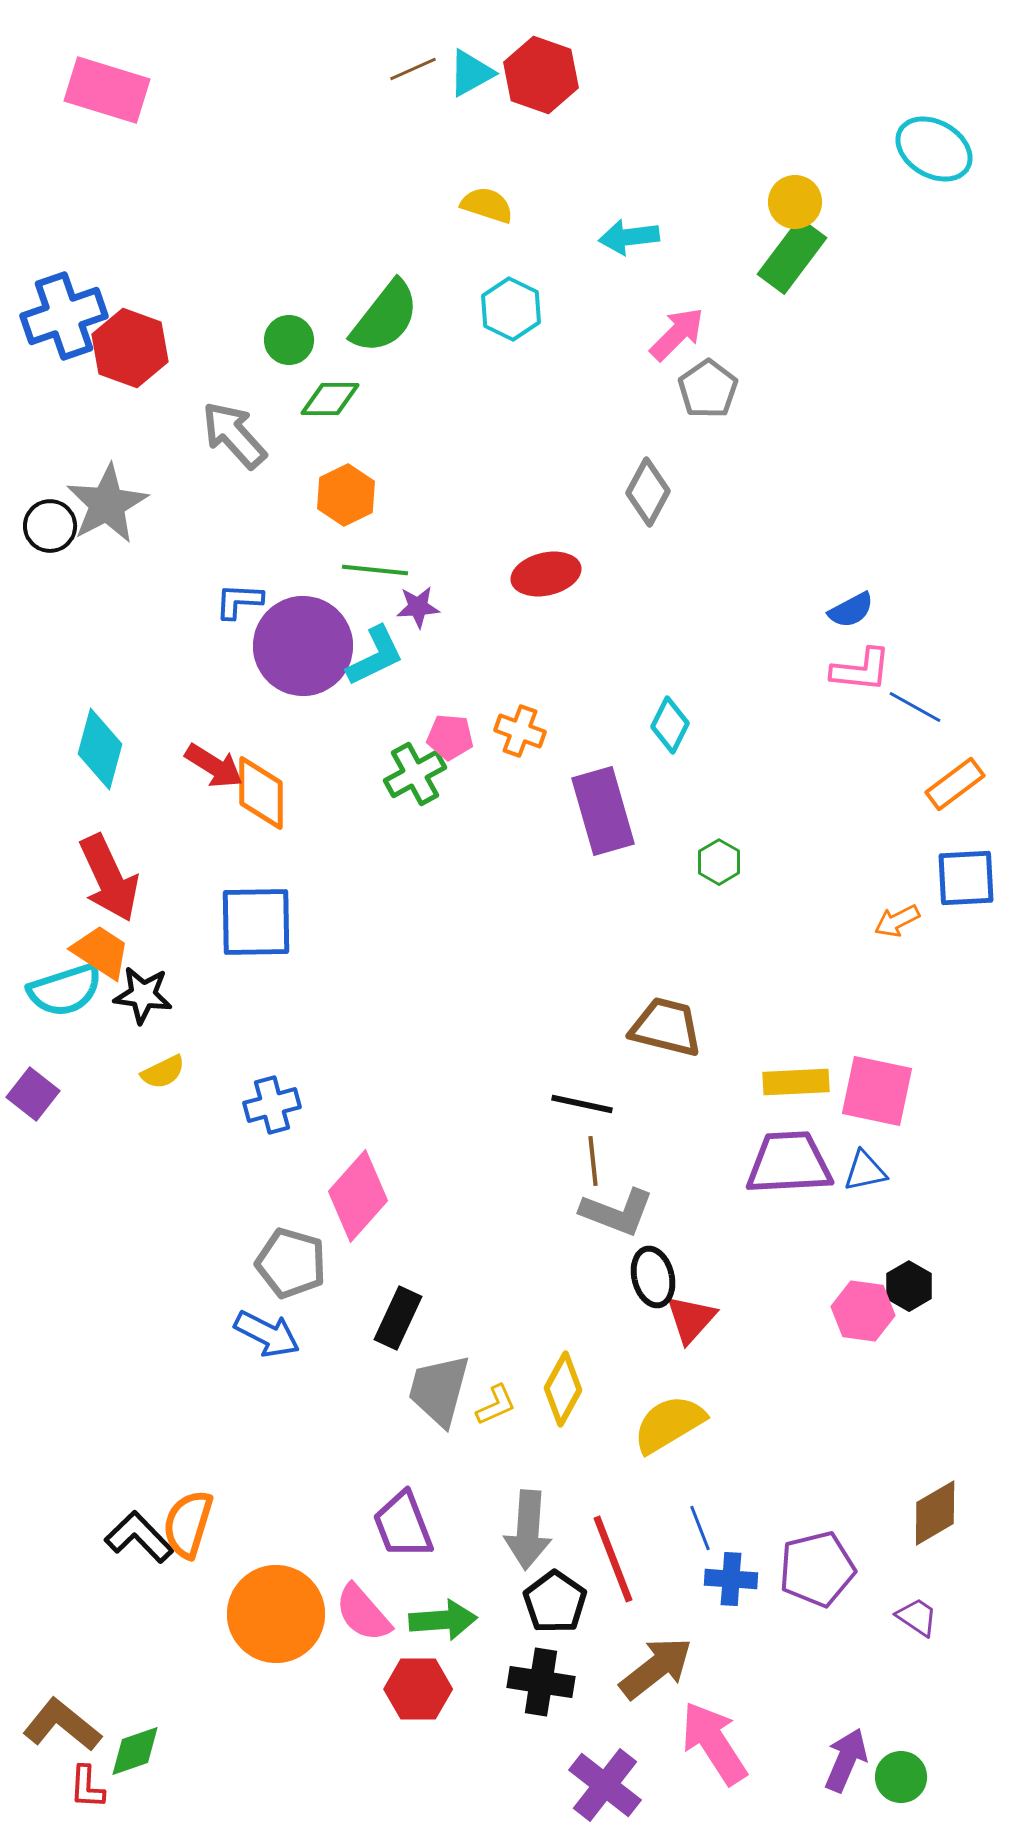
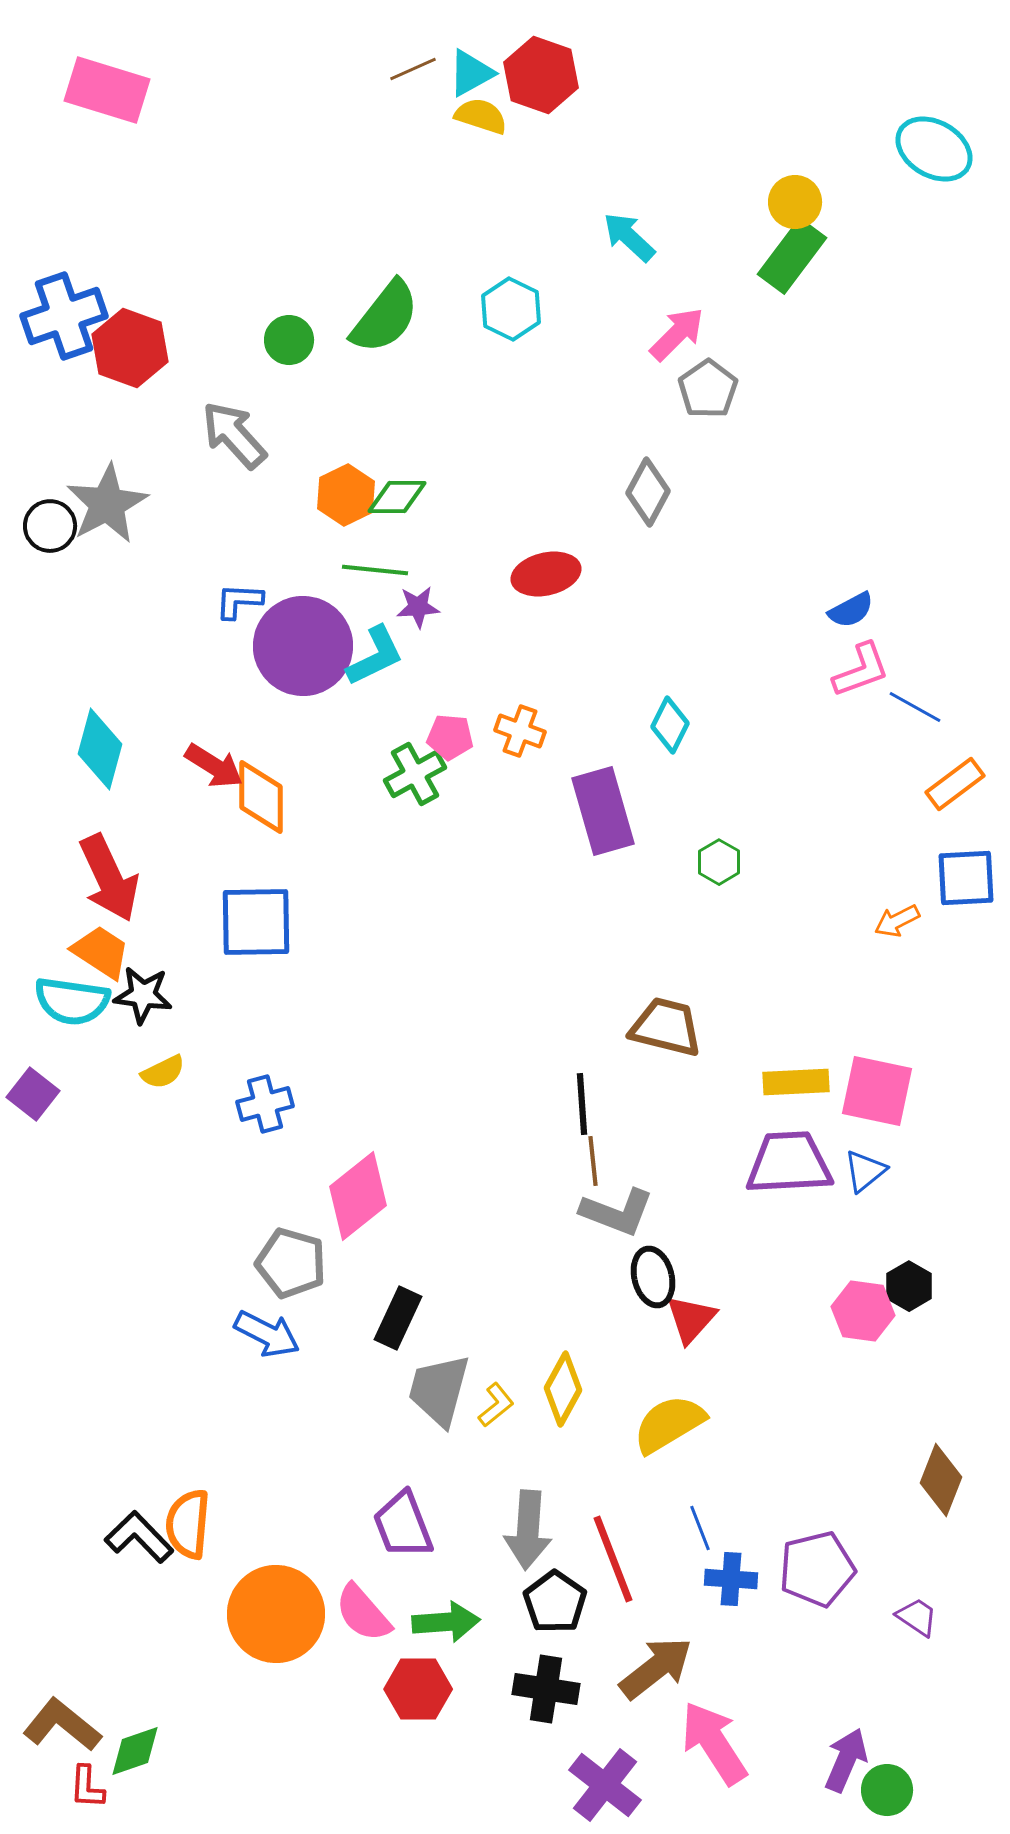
yellow semicircle at (487, 205): moved 6 px left, 89 px up
cyan arrow at (629, 237): rotated 50 degrees clockwise
green diamond at (330, 399): moved 67 px right, 98 px down
pink L-shape at (861, 670): rotated 26 degrees counterclockwise
orange diamond at (261, 793): moved 4 px down
cyan semicircle at (65, 990): moved 7 px right, 11 px down; rotated 26 degrees clockwise
black line at (582, 1104): rotated 74 degrees clockwise
blue cross at (272, 1105): moved 7 px left, 1 px up
blue triangle at (865, 1171): rotated 27 degrees counterclockwise
pink diamond at (358, 1196): rotated 10 degrees clockwise
yellow L-shape at (496, 1405): rotated 15 degrees counterclockwise
brown diamond at (935, 1513): moved 6 px right, 33 px up; rotated 38 degrees counterclockwise
orange semicircle at (188, 1524): rotated 12 degrees counterclockwise
green arrow at (443, 1620): moved 3 px right, 2 px down
black cross at (541, 1682): moved 5 px right, 7 px down
green circle at (901, 1777): moved 14 px left, 13 px down
